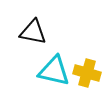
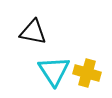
cyan triangle: rotated 44 degrees clockwise
